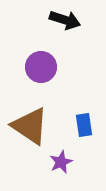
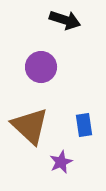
brown triangle: rotated 9 degrees clockwise
